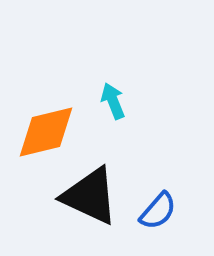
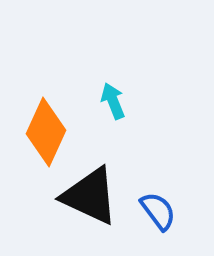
orange diamond: rotated 52 degrees counterclockwise
blue semicircle: rotated 78 degrees counterclockwise
